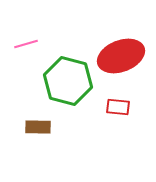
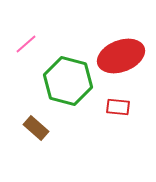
pink line: rotated 25 degrees counterclockwise
brown rectangle: moved 2 px left, 1 px down; rotated 40 degrees clockwise
